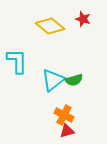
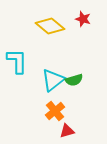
orange cross: moved 9 px left, 4 px up; rotated 24 degrees clockwise
